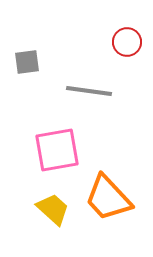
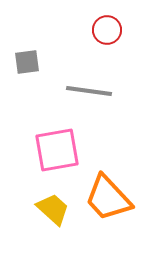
red circle: moved 20 px left, 12 px up
